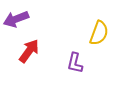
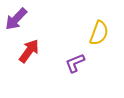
purple arrow: rotated 25 degrees counterclockwise
purple L-shape: rotated 55 degrees clockwise
